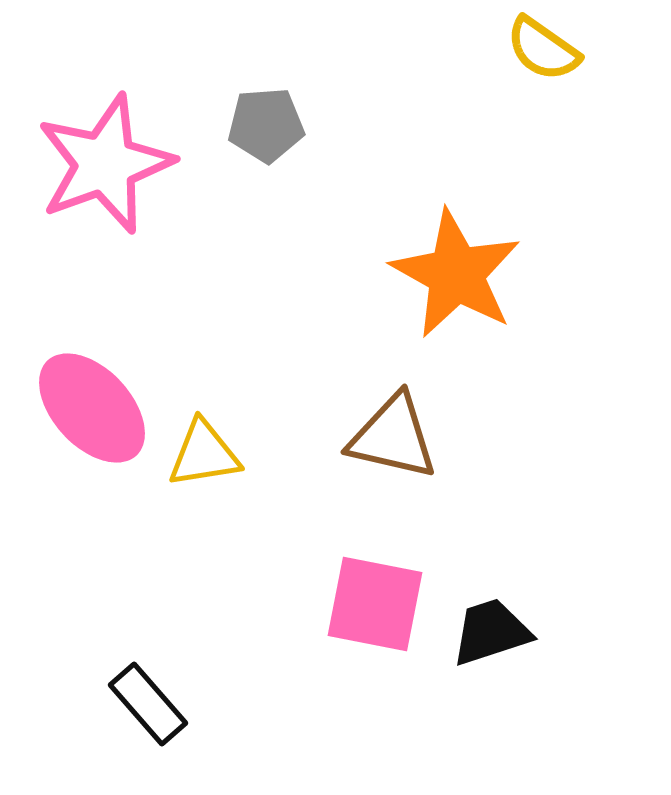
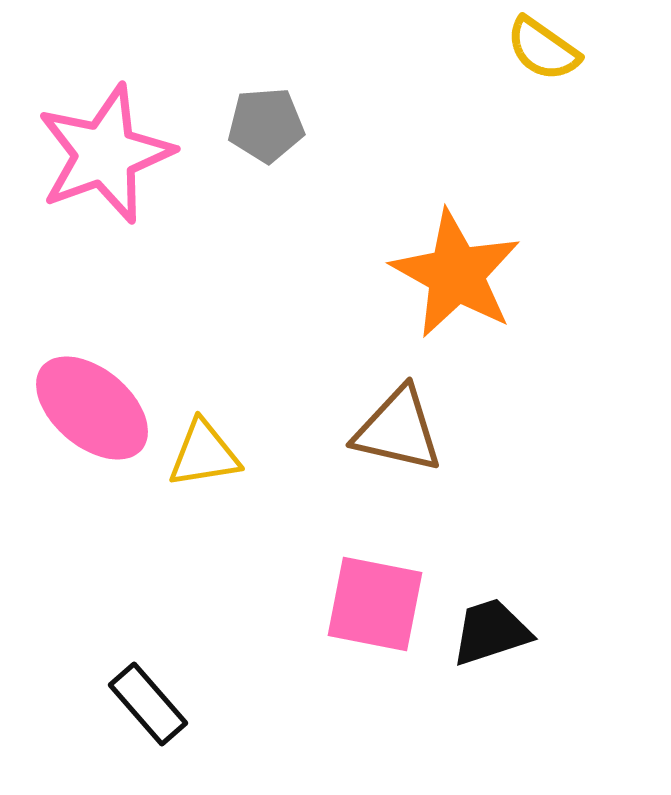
pink star: moved 10 px up
pink ellipse: rotated 7 degrees counterclockwise
brown triangle: moved 5 px right, 7 px up
